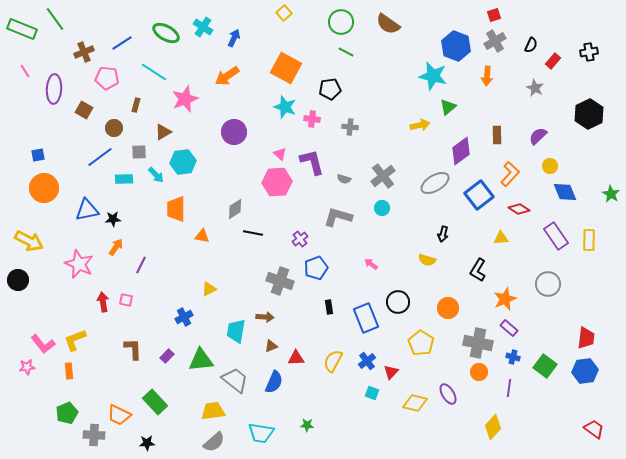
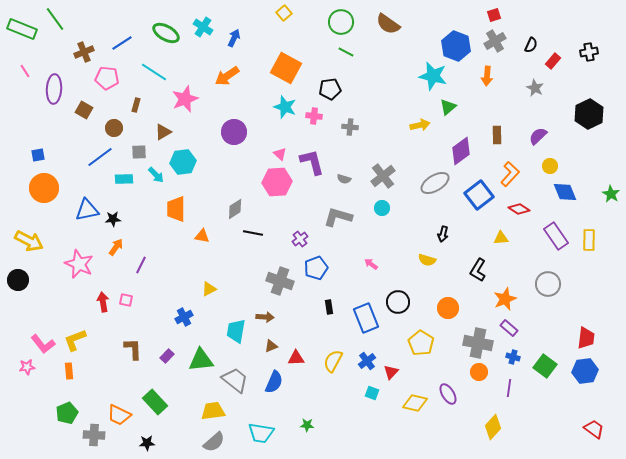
pink cross at (312, 119): moved 2 px right, 3 px up
